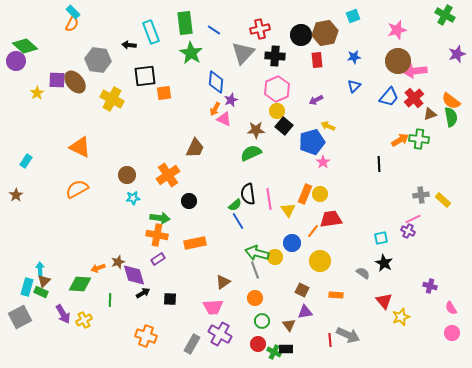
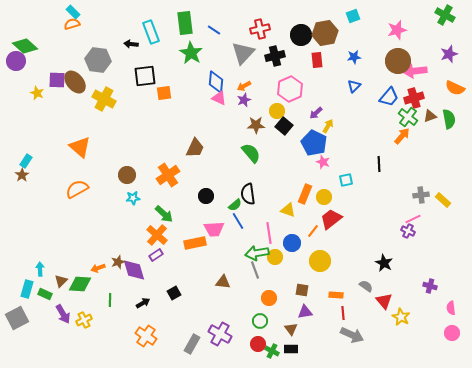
orange semicircle at (72, 24): rotated 133 degrees counterclockwise
black arrow at (129, 45): moved 2 px right, 1 px up
purple star at (457, 54): moved 8 px left
black cross at (275, 56): rotated 18 degrees counterclockwise
pink hexagon at (277, 89): moved 13 px right
yellow star at (37, 93): rotated 16 degrees counterclockwise
red cross at (414, 98): rotated 24 degrees clockwise
yellow cross at (112, 99): moved 8 px left
purple star at (231, 100): moved 13 px right
purple arrow at (316, 100): moved 13 px down; rotated 16 degrees counterclockwise
orange semicircle at (451, 101): moved 4 px right, 13 px up; rotated 12 degrees counterclockwise
orange arrow at (215, 109): moved 29 px right, 23 px up; rotated 32 degrees clockwise
brown triangle at (430, 114): moved 2 px down
green semicircle at (451, 117): moved 2 px left, 2 px down
pink triangle at (224, 119): moved 5 px left, 21 px up
yellow arrow at (328, 126): rotated 96 degrees clockwise
brown star at (256, 130): moved 5 px up
green cross at (419, 139): moved 11 px left, 22 px up; rotated 30 degrees clockwise
orange arrow at (400, 140): moved 2 px right, 4 px up; rotated 18 degrees counterclockwise
blue pentagon at (312, 142): moved 2 px right, 1 px down; rotated 30 degrees counterclockwise
orange triangle at (80, 147): rotated 15 degrees clockwise
green semicircle at (251, 153): rotated 75 degrees clockwise
pink star at (323, 162): rotated 16 degrees counterclockwise
yellow circle at (320, 194): moved 4 px right, 3 px down
brown star at (16, 195): moved 6 px right, 20 px up
pink line at (269, 199): moved 34 px down
black circle at (189, 201): moved 17 px right, 5 px up
yellow triangle at (288, 210): rotated 35 degrees counterclockwise
green arrow at (160, 218): moved 4 px right, 4 px up; rotated 36 degrees clockwise
red trapezoid at (331, 219): rotated 30 degrees counterclockwise
orange cross at (157, 235): rotated 30 degrees clockwise
cyan square at (381, 238): moved 35 px left, 58 px up
green arrow at (257, 253): rotated 25 degrees counterclockwise
purple rectangle at (158, 259): moved 2 px left, 4 px up
gray semicircle at (363, 273): moved 3 px right, 13 px down
purple diamond at (134, 275): moved 5 px up
brown triangle at (44, 281): moved 17 px right
brown triangle at (223, 282): rotated 42 degrees clockwise
cyan rectangle at (27, 287): moved 2 px down
brown square at (302, 290): rotated 16 degrees counterclockwise
green rectangle at (41, 292): moved 4 px right, 2 px down
black arrow at (143, 293): moved 10 px down
orange circle at (255, 298): moved 14 px right
black square at (170, 299): moved 4 px right, 6 px up; rotated 32 degrees counterclockwise
pink trapezoid at (213, 307): moved 1 px right, 78 px up
pink semicircle at (451, 308): rotated 24 degrees clockwise
gray square at (20, 317): moved 3 px left, 1 px down
yellow star at (401, 317): rotated 24 degrees counterclockwise
green circle at (262, 321): moved 2 px left
brown triangle at (289, 325): moved 2 px right, 4 px down
gray arrow at (348, 335): moved 4 px right
orange cross at (146, 336): rotated 15 degrees clockwise
red line at (330, 340): moved 13 px right, 27 px up
black rectangle at (286, 349): moved 5 px right
green cross at (274, 352): moved 2 px left, 1 px up
